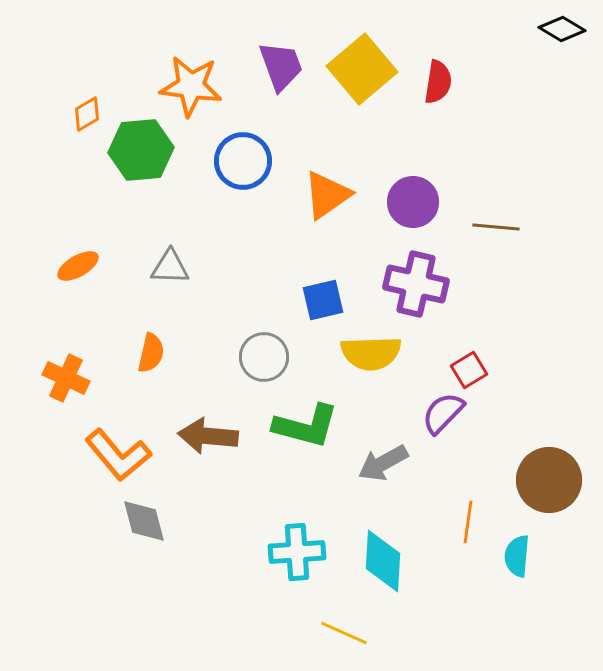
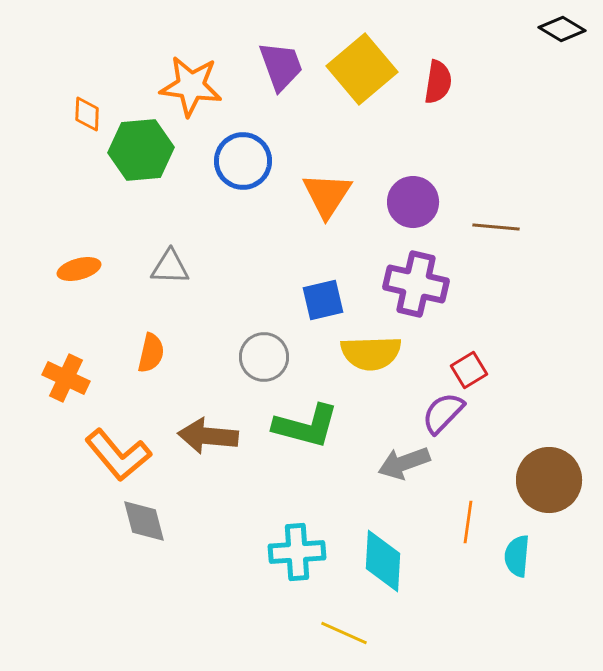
orange diamond: rotated 57 degrees counterclockwise
orange triangle: rotated 22 degrees counterclockwise
orange ellipse: moved 1 px right, 3 px down; rotated 15 degrees clockwise
gray arrow: moved 21 px right; rotated 9 degrees clockwise
